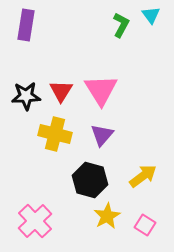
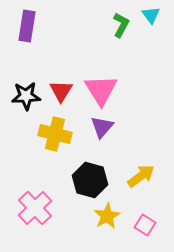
purple rectangle: moved 1 px right, 1 px down
purple triangle: moved 8 px up
yellow arrow: moved 2 px left
pink cross: moved 13 px up
